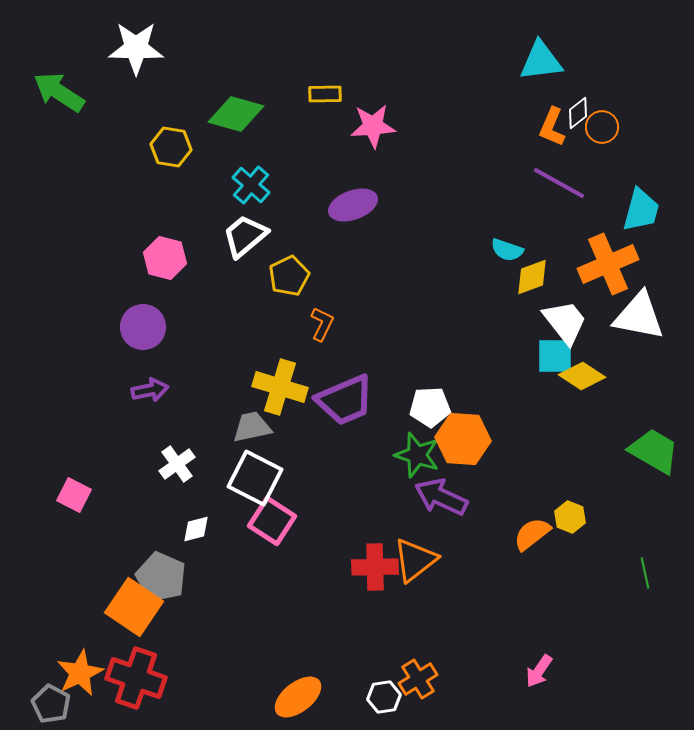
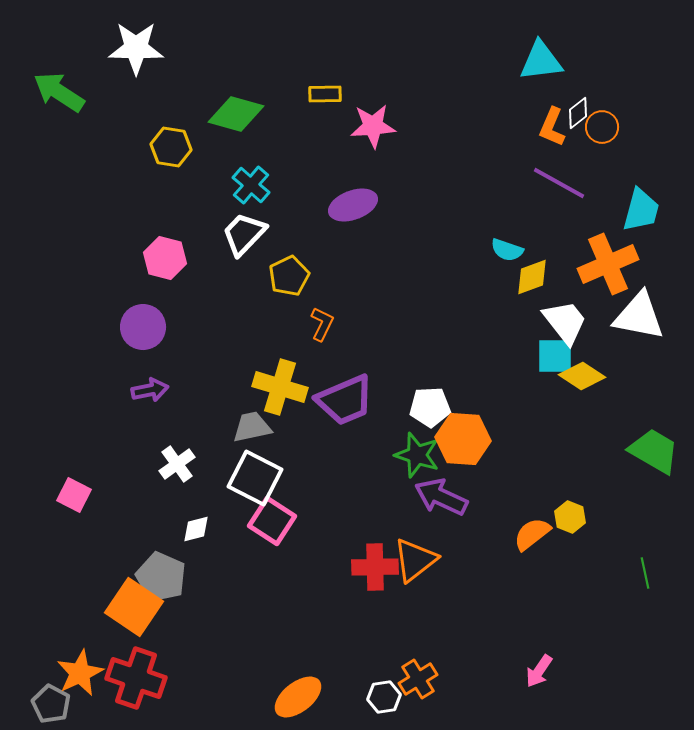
white trapezoid at (245, 236): moved 1 px left, 2 px up; rotated 6 degrees counterclockwise
